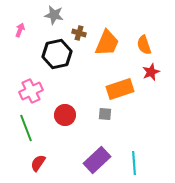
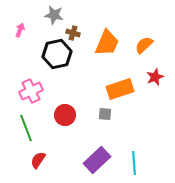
brown cross: moved 6 px left
orange semicircle: rotated 66 degrees clockwise
red star: moved 4 px right, 5 px down
red semicircle: moved 3 px up
